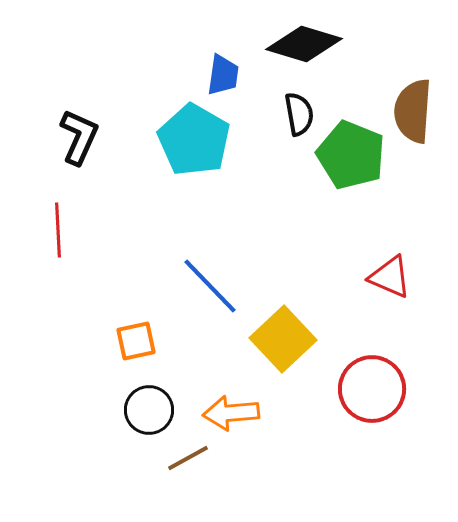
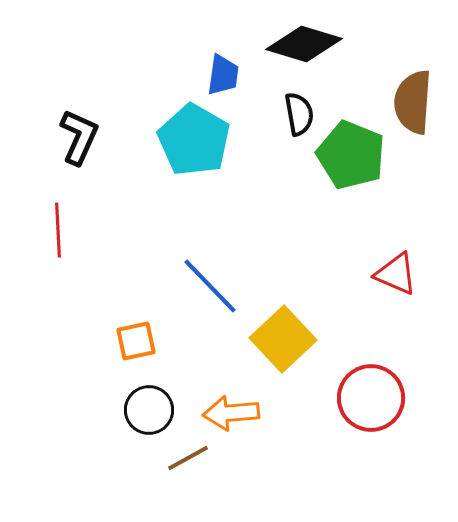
brown semicircle: moved 9 px up
red triangle: moved 6 px right, 3 px up
red circle: moved 1 px left, 9 px down
